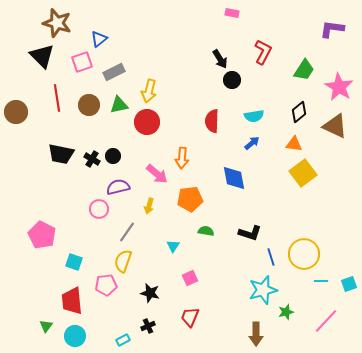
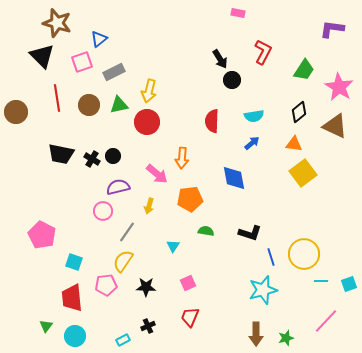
pink rectangle at (232, 13): moved 6 px right
pink circle at (99, 209): moved 4 px right, 2 px down
yellow semicircle at (123, 261): rotated 15 degrees clockwise
pink square at (190, 278): moved 2 px left, 5 px down
black star at (150, 293): moved 4 px left, 6 px up; rotated 12 degrees counterclockwise
red trapezoid at (72, 301): moved 3 px up
green star at (286, 312): moved 26 px down
